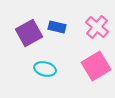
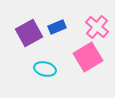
blue rectangle: rotated 36 degrees counterclockwise
pink square: moved 8 px left, 9 px up
